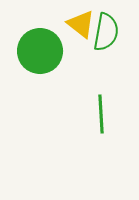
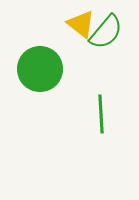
green semicircle: rotated 30 degrees clockwise
green circle: moved 18 px down
